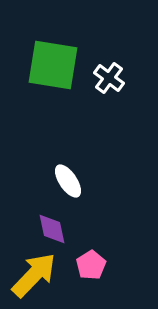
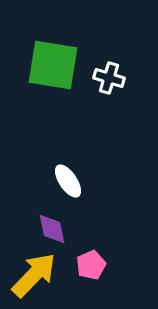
white cross: rotated 20 degrees counterclockwise
pink pentagon: rotated 8 degrees clockwise
